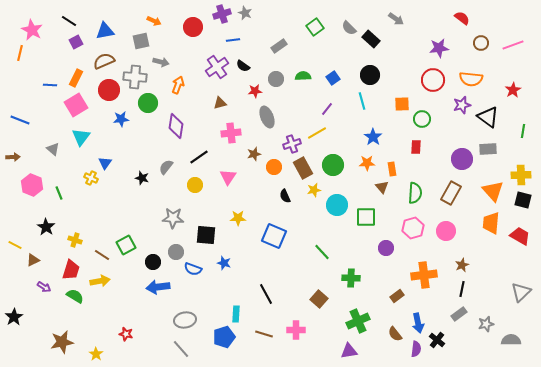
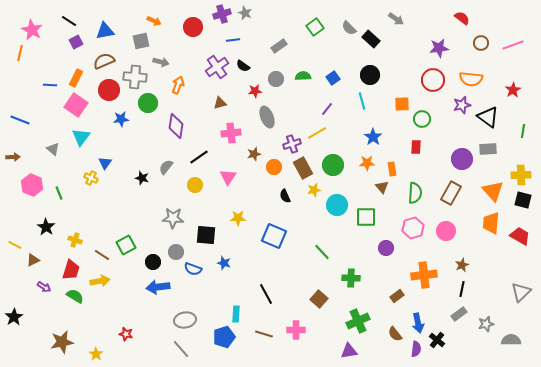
pink square at (76, 105): rotated 25 degrees counterclockwise
